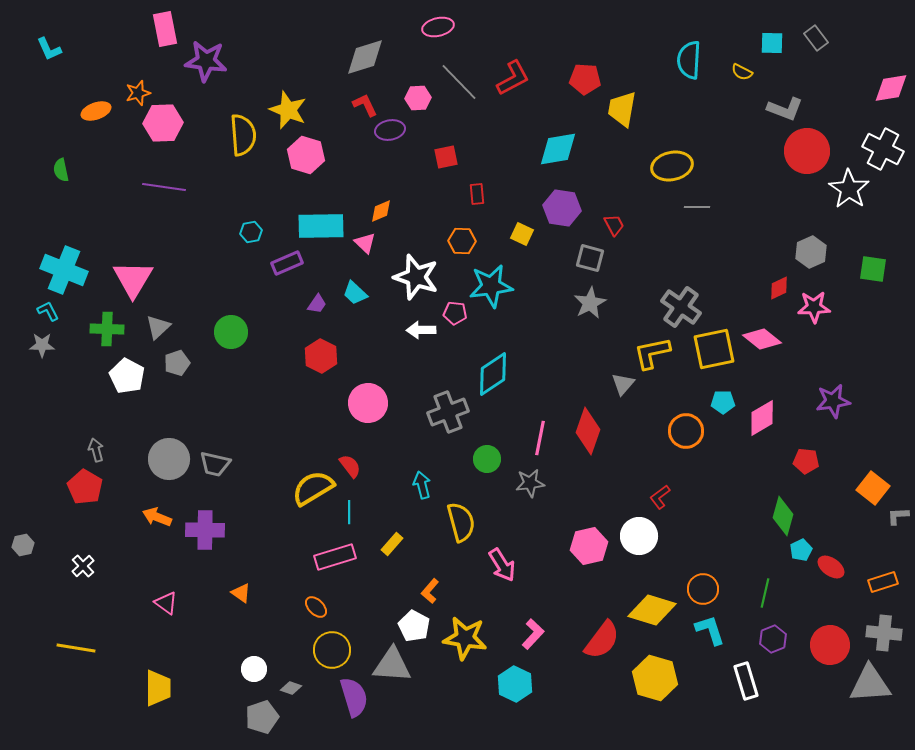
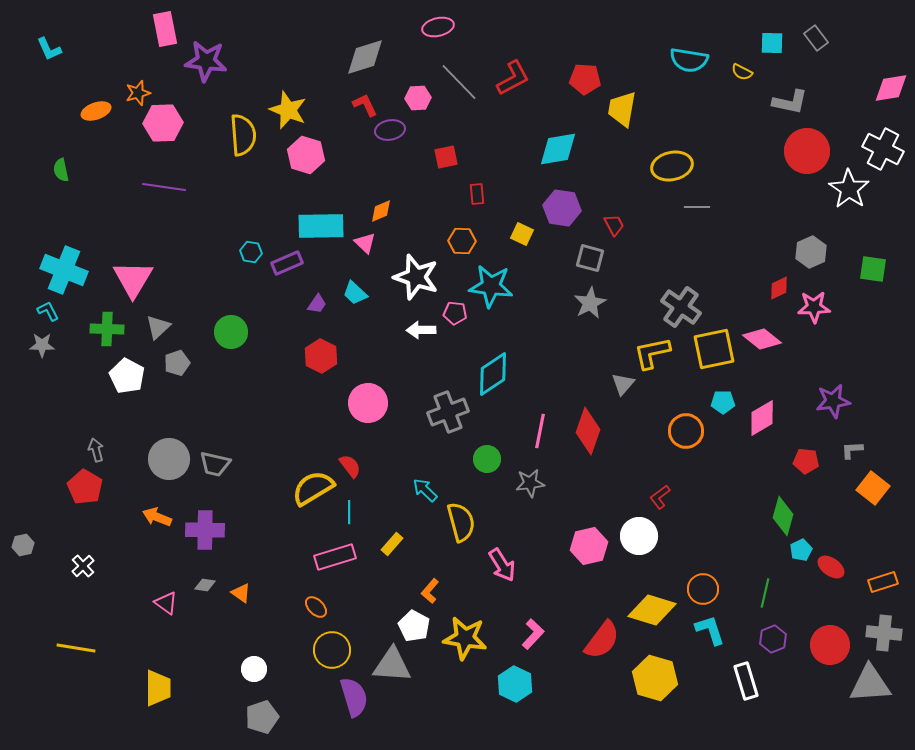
cyan semicircle at (689, 60): rotated 84 degrees counterclockwise
gray L-shape at (785, 109): moved 5 px right, 7 px up; rotated 9 degrees counterclockwise
cyan hexagon at (251, 232): moved 20 px down; rotated 20 degrees clockwise
cyan star at (491, 286): rotated 15 degrees clockwise
pink line at (540, 438): moved 7 px up
cyan arrow at (422, 485): moved 3 px right, 5 px down; rotated 32 degrees counterclockwise
gray L-shape at (898, 516): moved 46 px left, 66 px up
gray diamond at (291, 688): moved 86 px left, 103 px up; rotated 10 degrees counterclockwise
